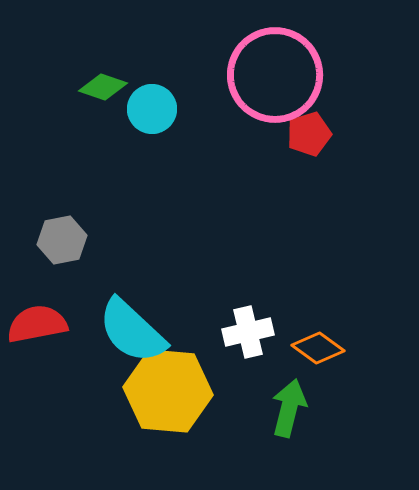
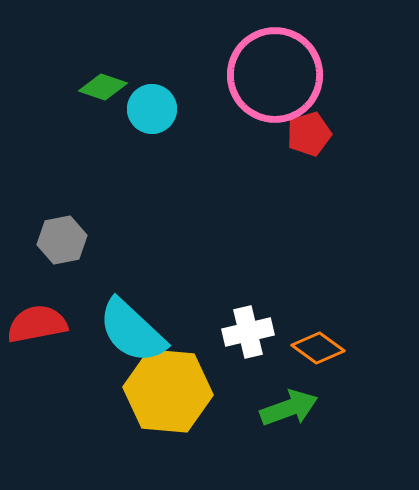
green arrow: rotated 56 degrees clockwise
